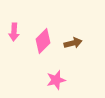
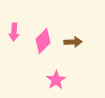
brown arrow: moved 1 px up; rotated 12 degrees clockwise
pink star: rotated 18 degrees counterclockwise
